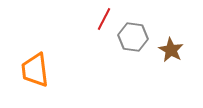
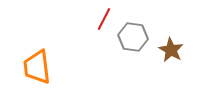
orange trapezoid: moved 2 px right, 3 px up
